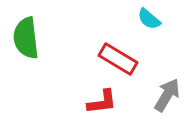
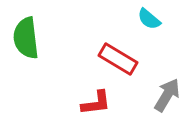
red L-shape: moved 6 px left, 1 px down
